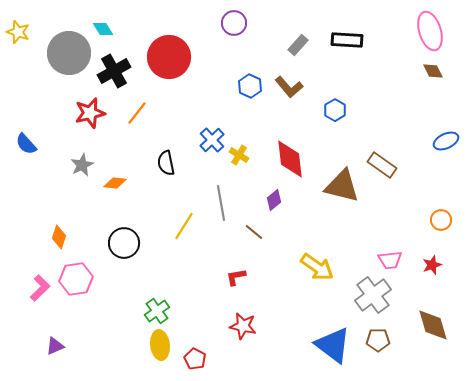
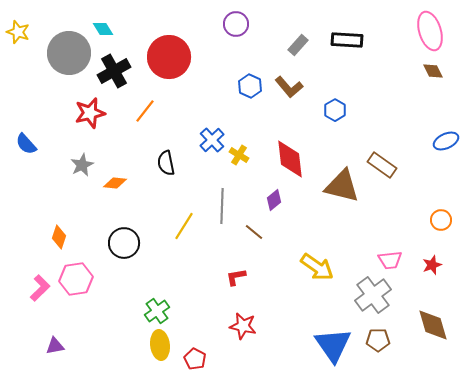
purple circle at (234, 23): moved 2 px right, 1 px down
orange line at (137, 113): moved 8 px right, 2 px up
gray line at (221, 203): moved 1 px right, 3 px down; rotated 12 degrees clockwise
blue triangle at (333, 345): rotated 18 degrees clockwise
purple triangle at (55, 346): rotated 12 degrees clockwise
